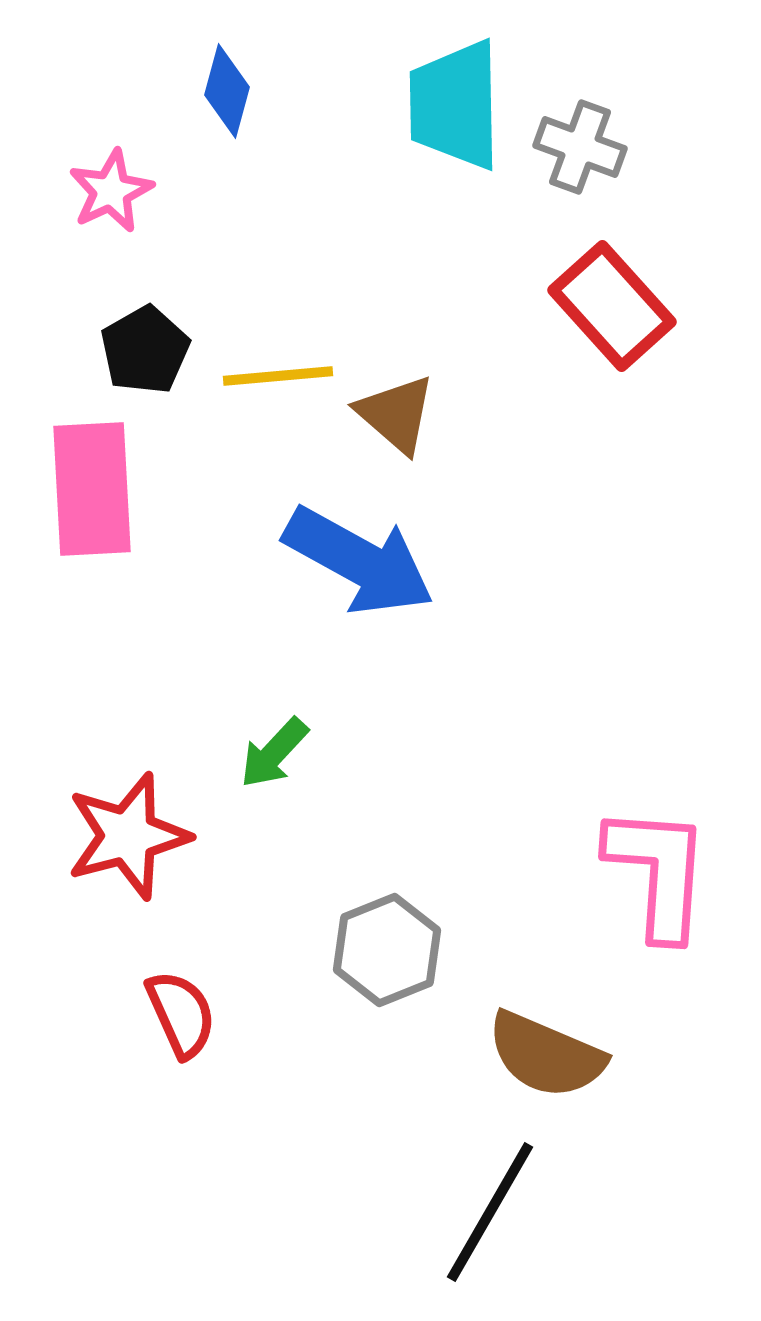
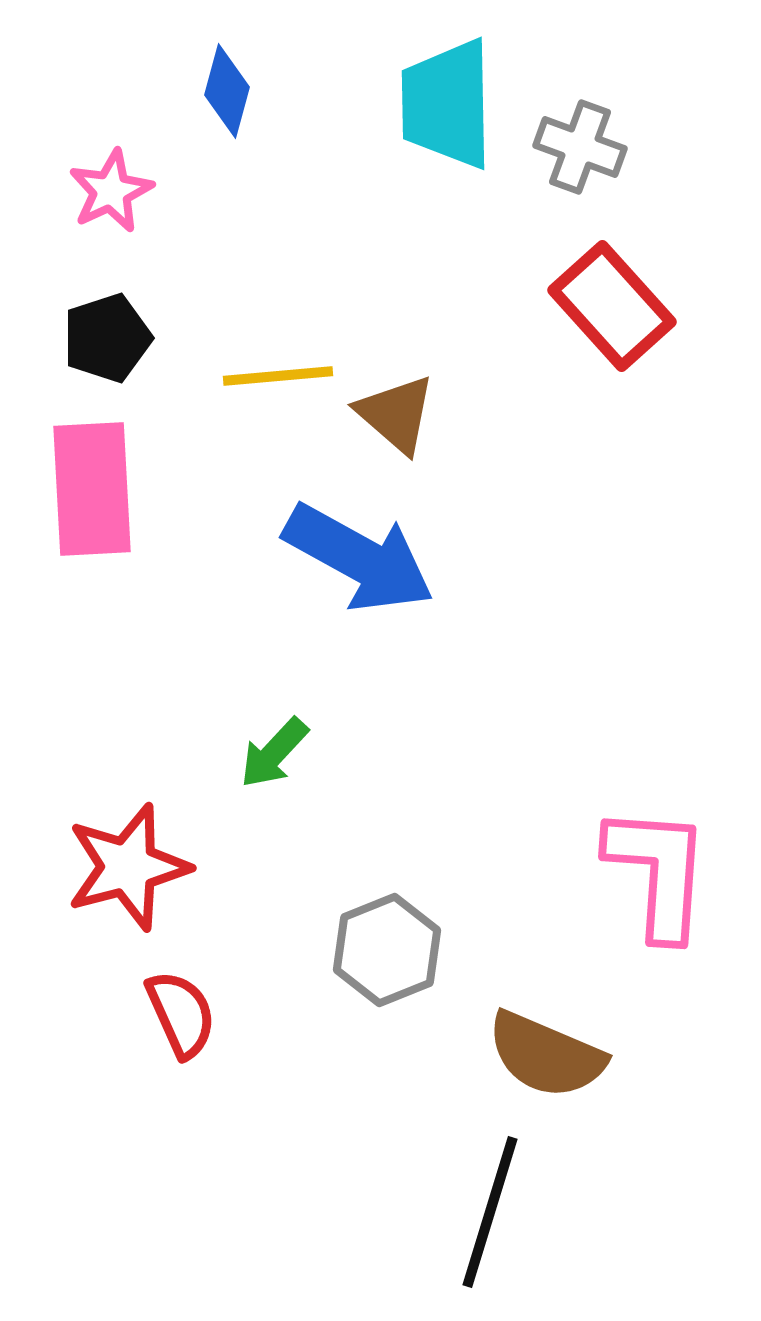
cyan trapezoid: moved 8 px left, 1 px up
black pentagon: moved 38 px left, 12 px up; rotated 12 degrees clockwise
blue arrow: moved 3 px up
red star: moved 31 px down
black line: rotated 13 degrees counterclockwise
